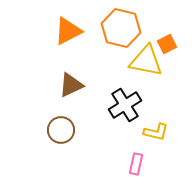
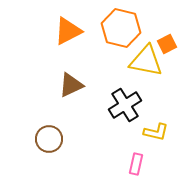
brown circle: moved 12 px left, 9 px down
